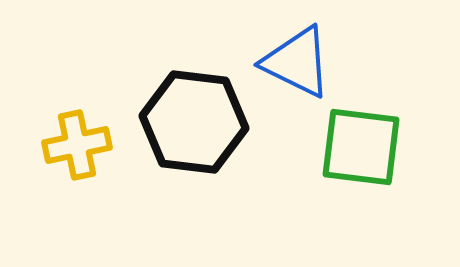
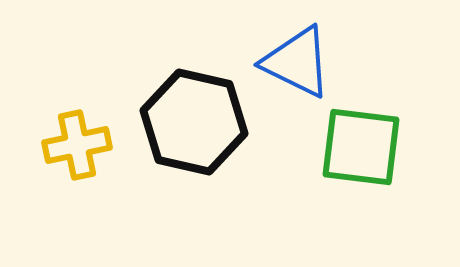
black hexagon: rotated 6 degrees clockwise
